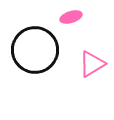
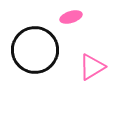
pink triangle: moved 3 px down
